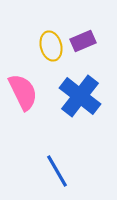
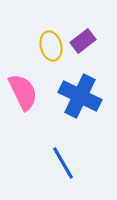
purple rectangle: rotated 15 degrees counterclockwise
blue cross: rotated 12 degrees counterclockwise
blue line: moved 6 px right, 8 px up
